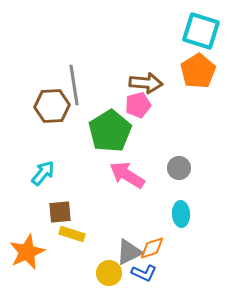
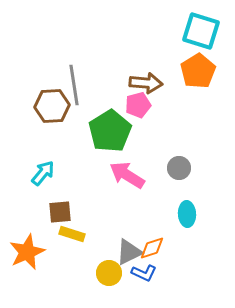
cyan ellipse: moved 6 px right
